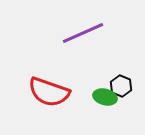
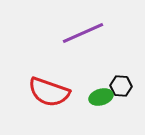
black hexagon: rotated 20 degrees counterclockwise
green ellipse: moved 4 px left; rotated 30 degrees counterclockwise
